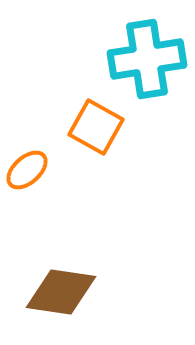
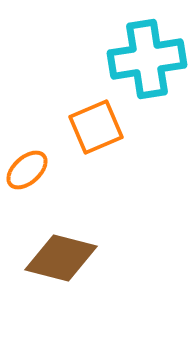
orange square: rotated 38 degrees clockwise
brown diamond: moved 34 px up; rotated 6 degrees clockwise
